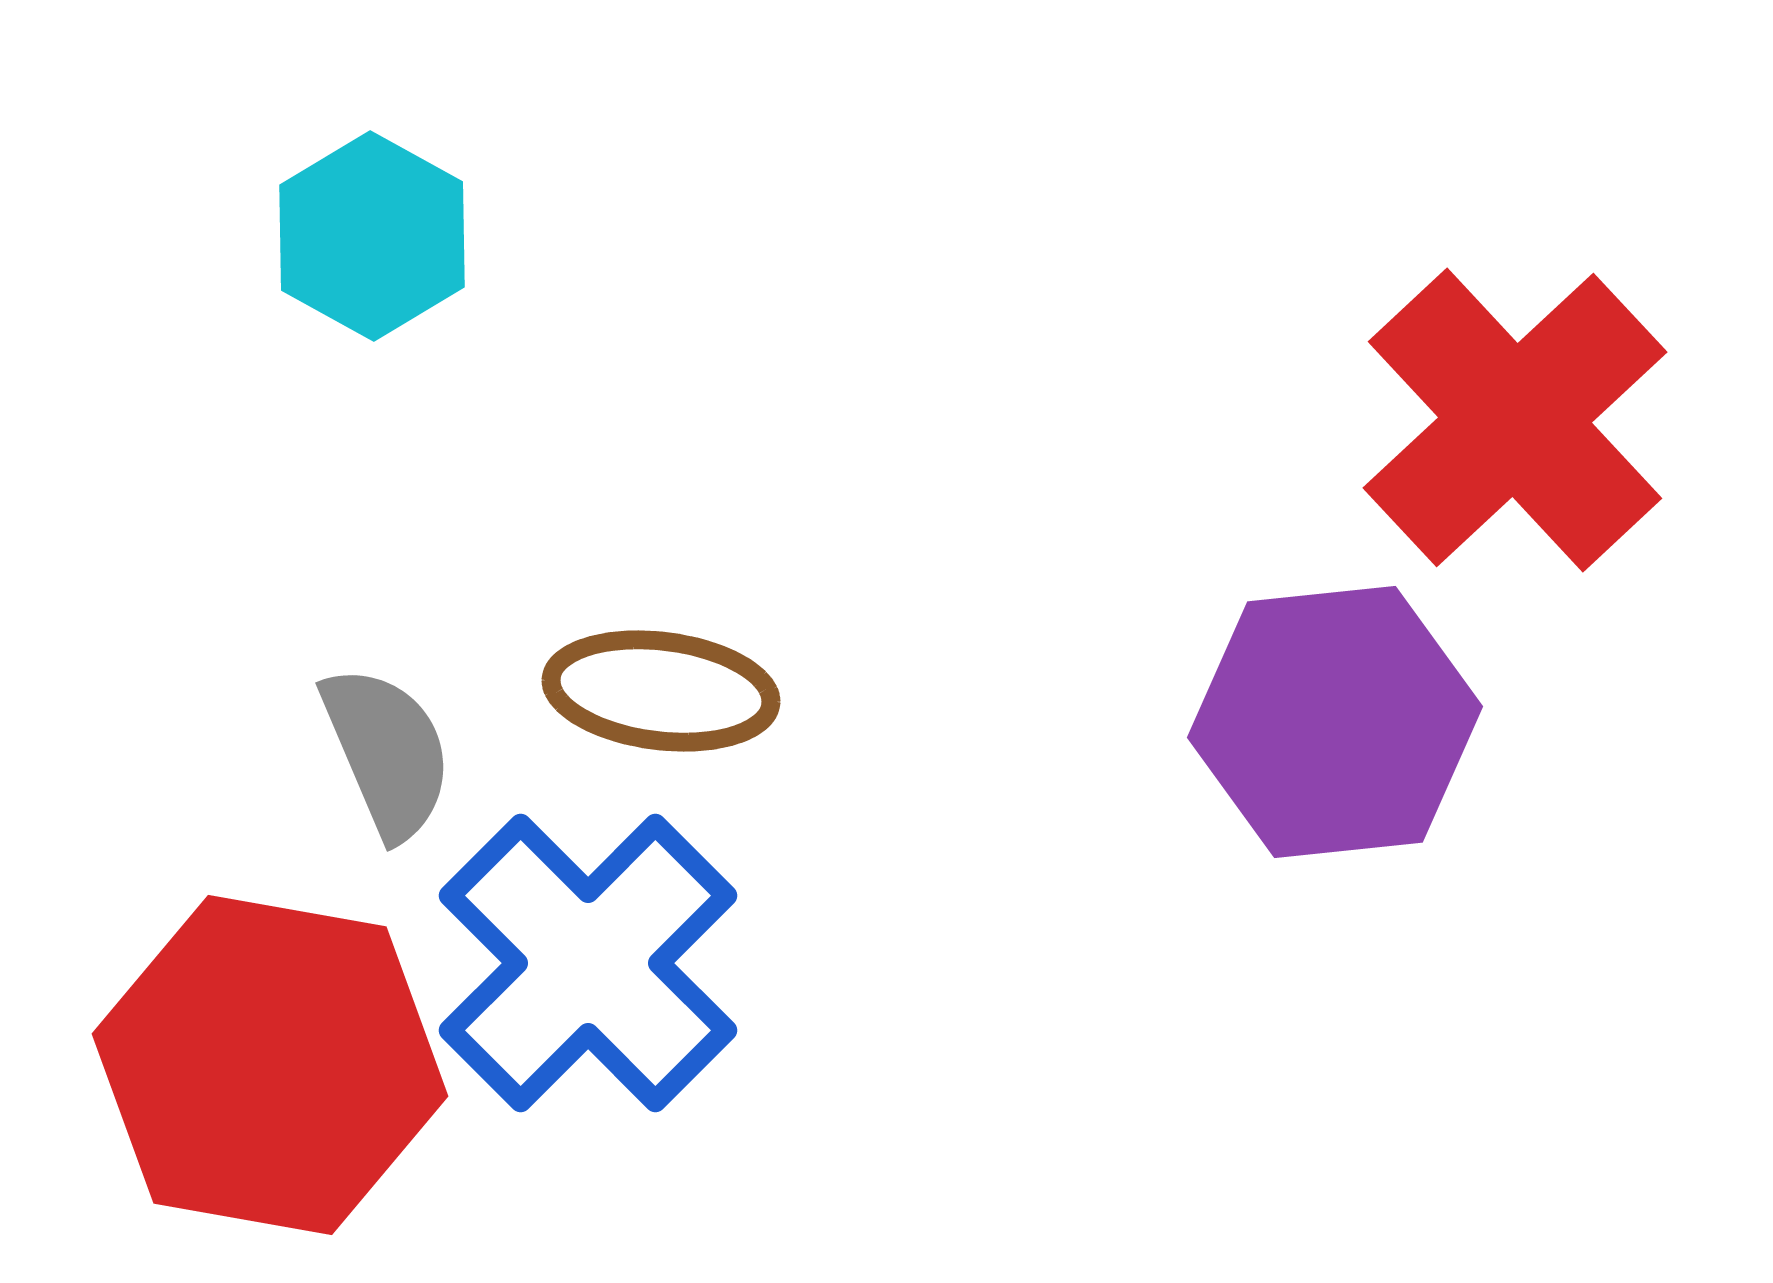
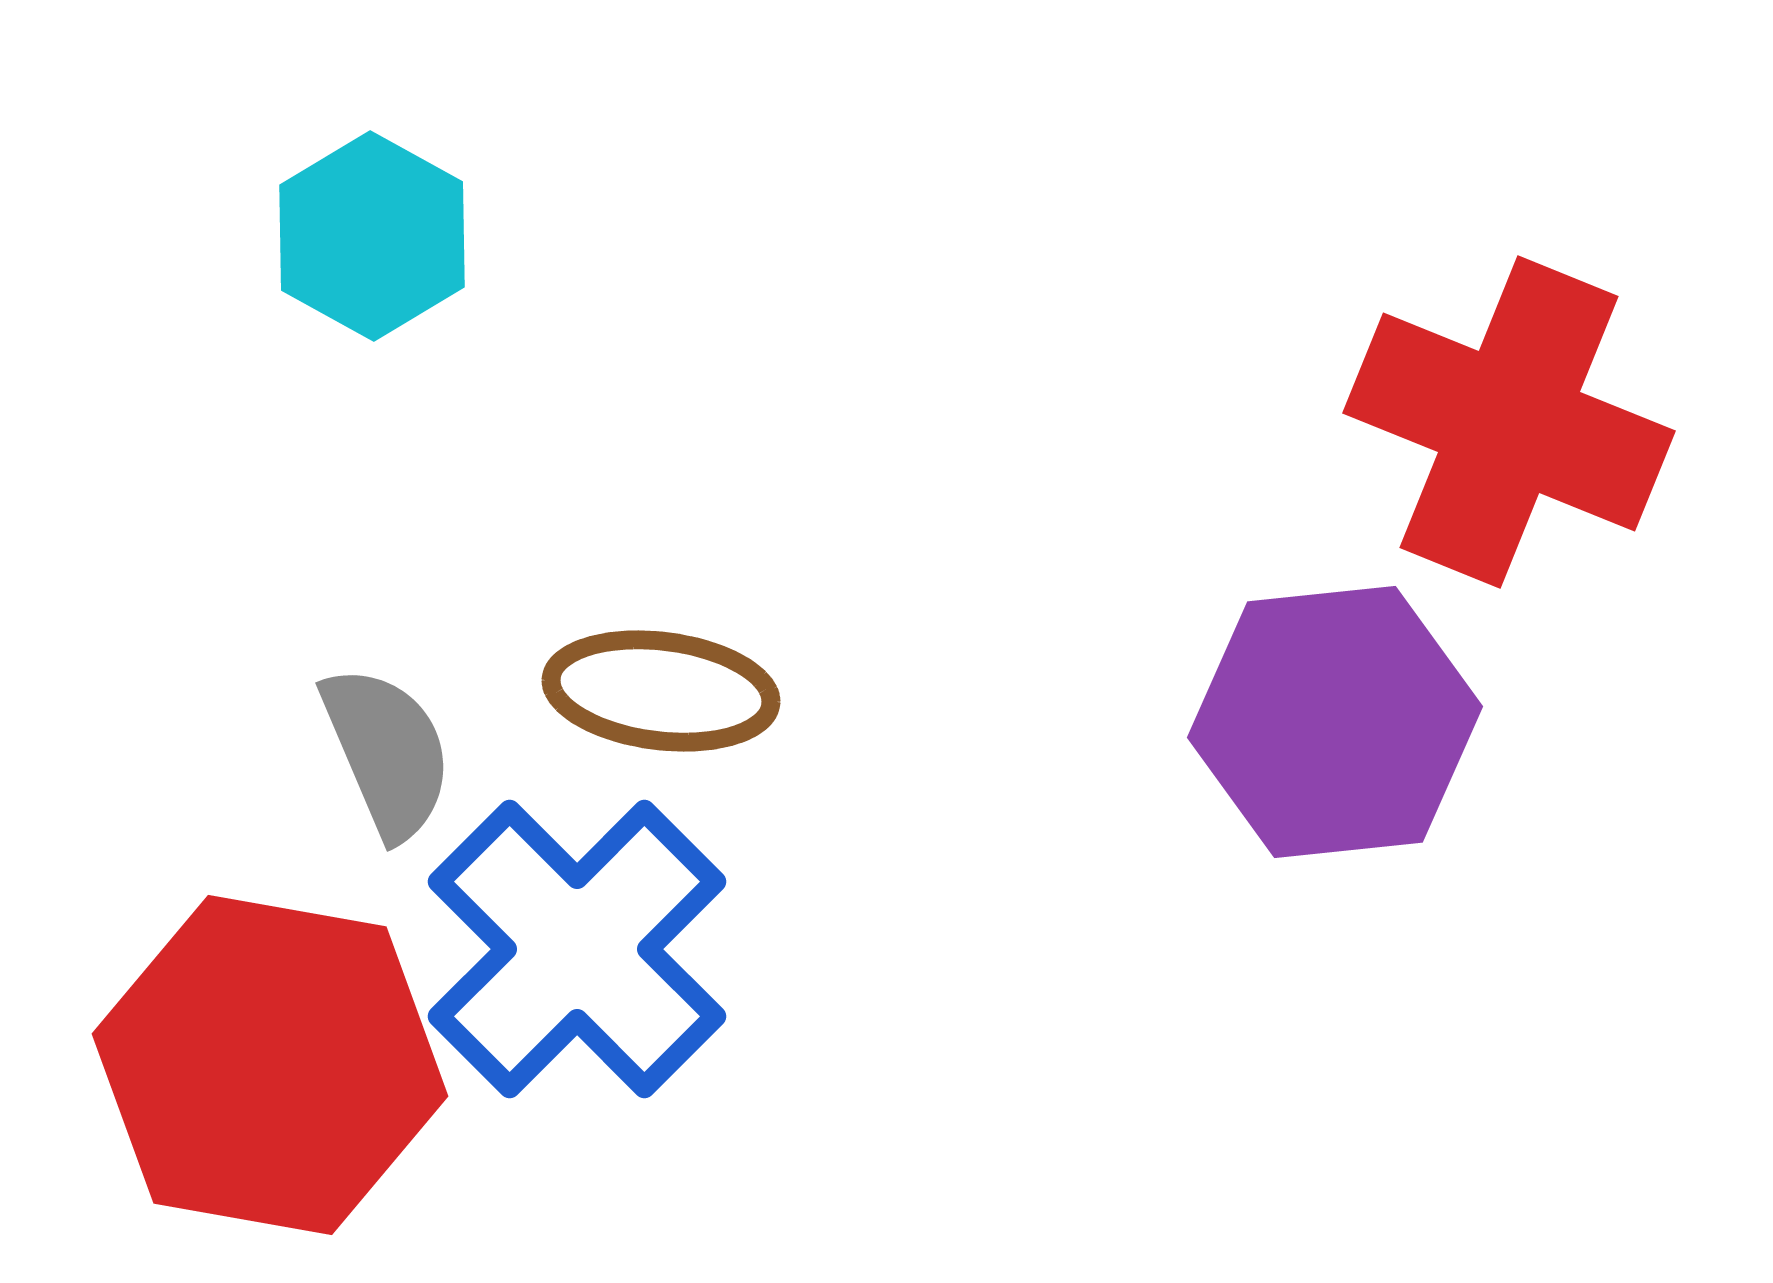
red cross: moved 6 px left, 2 px down; rotated 25 degrees counterclockwise
blue cross: moved 11 px left, 14 px up
